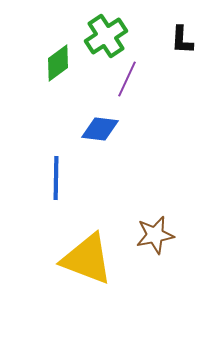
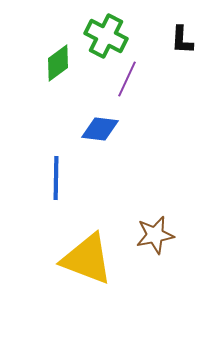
green cross: rotated 30 degrees counterclockwise
